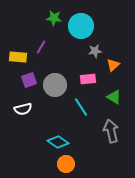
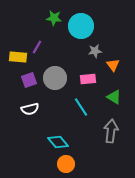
purple line: moved 4 px left
orange triangle: rotated 24 degrees counterclockwise
gray circle: moved 7 px up
white semicircle: moved 7 px right
gray arrow: rotated 20 degrees clockwise
cyan diamond: rotated 15 degrees clockwise
